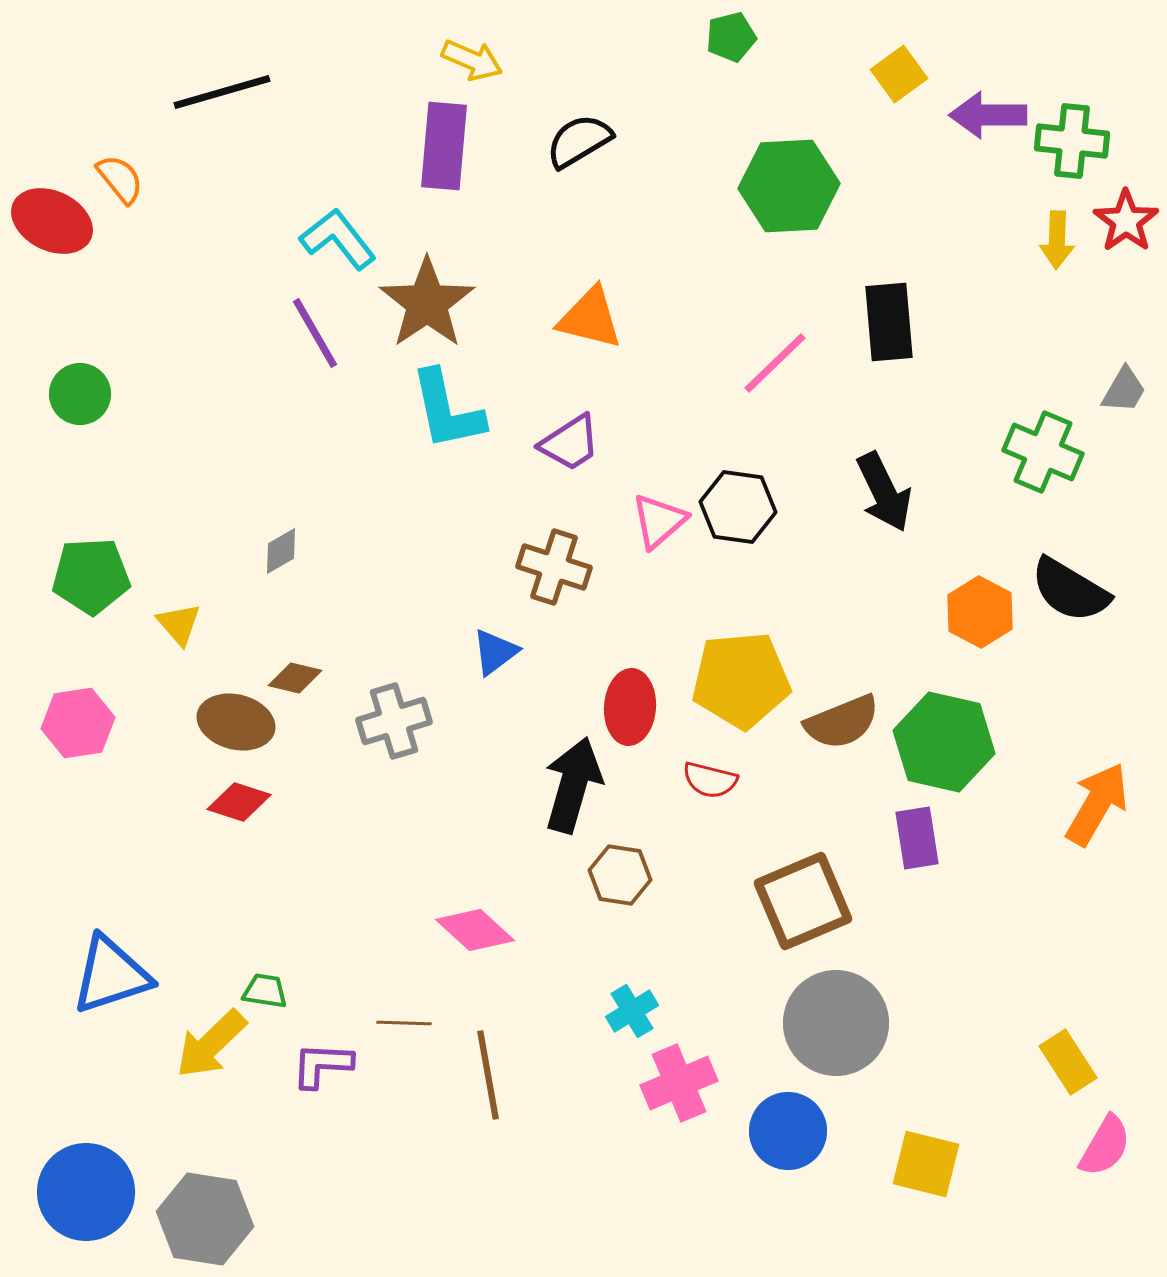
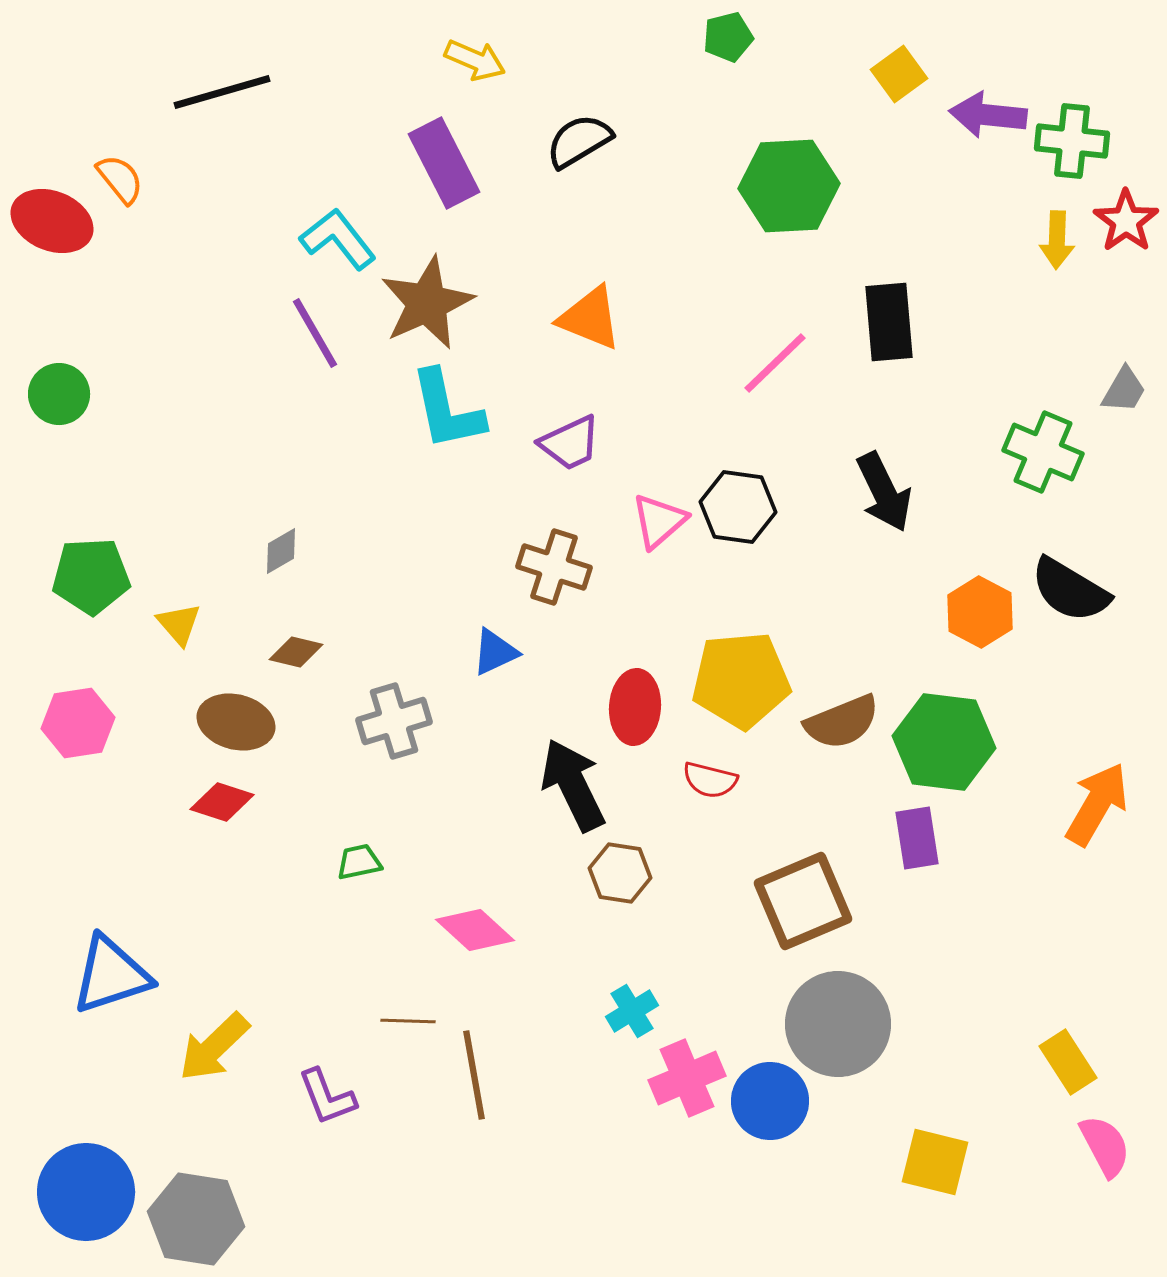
green pentagon at (731, 37): moved 3 px left
yellow arrow at (472, 60): moved 3 px right
purple arrow at (988, 115): rotated 6 degrees clockwise
purple rectangle at (444, 146): moved 17 px down; rotated 32 degrees counterclockwise
red ellipse at (52, 221): rotated 4 degrees counterclockwise
brown star at (427, 303): rotated 10 degrees clockwise
orange triangle at (590, 318): rotated 8 degrees clockwise
green circle at (80, 394): moved 21 px left
purple trapezoid at (570, 443): rotated 8 degrees clockwise
blue triangle at (495, 652): rotated 12 degrees clockwise
brown diamond at (295, 678): moved 1 px right, 26 px up
red ellipse at (630, 707): moved 5 px right
green hexagon at (944, 742): rotated 6 degrees counterclockwise
black arrow at (573, 785): rotated 42 degrees counterclockwise
red diamond at (239, 802): moved 17 px left
brown hexagon at (620, 875): moved 2 px up
green trapezoid at (265, 991): moved 94 px right, 129 px up; rotated 21 degrees counterclockwise
brown line at (404, 1023): moved 4 px right, 2 px up
gray circle at (836, 1023): moved 2 px right, 1 px down
yellow arrow at (211, 1044): moved 3 px right, 3 px down
purple L-shape at (322, 1065): moved 5 px right, 32 px down; rotated 114 degrees counterclockwise
brown line at (488, 1075): moved 14 px left
pink cross at (679, 1083): moved 8 px right, 5 px up
blue circle at (788, 1131): moved 18 px left, 30 px up
pink semicircle at (1105, 1146): rotated 58 degrees counterclockwise
yellow square at (926, 1164): moved 9 px right, 2 px up
gray hexagon at (205, 1219): moved 9 px left
